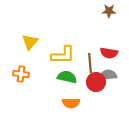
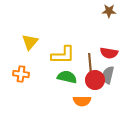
gray semicircle: rotated 72 degrees counterclockwise
red circle: moved 1 px left, 2 px up
orange semicircle: moved 11 px right, 2 px up
